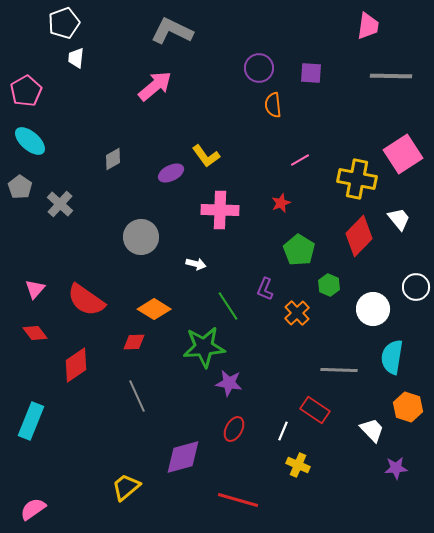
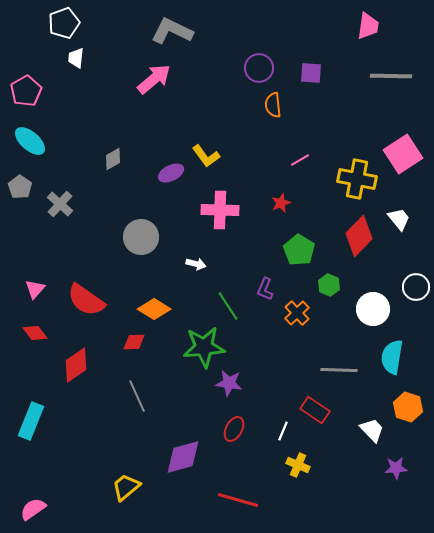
pink arrow at (155, 86): moved 1 px left, 7 px up
